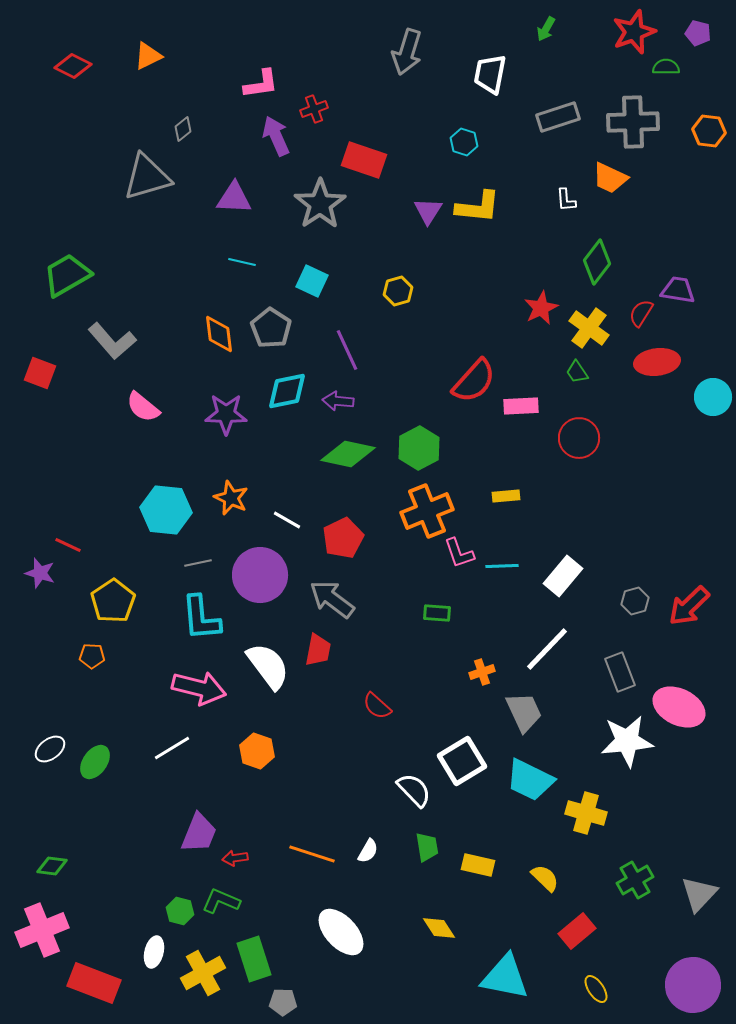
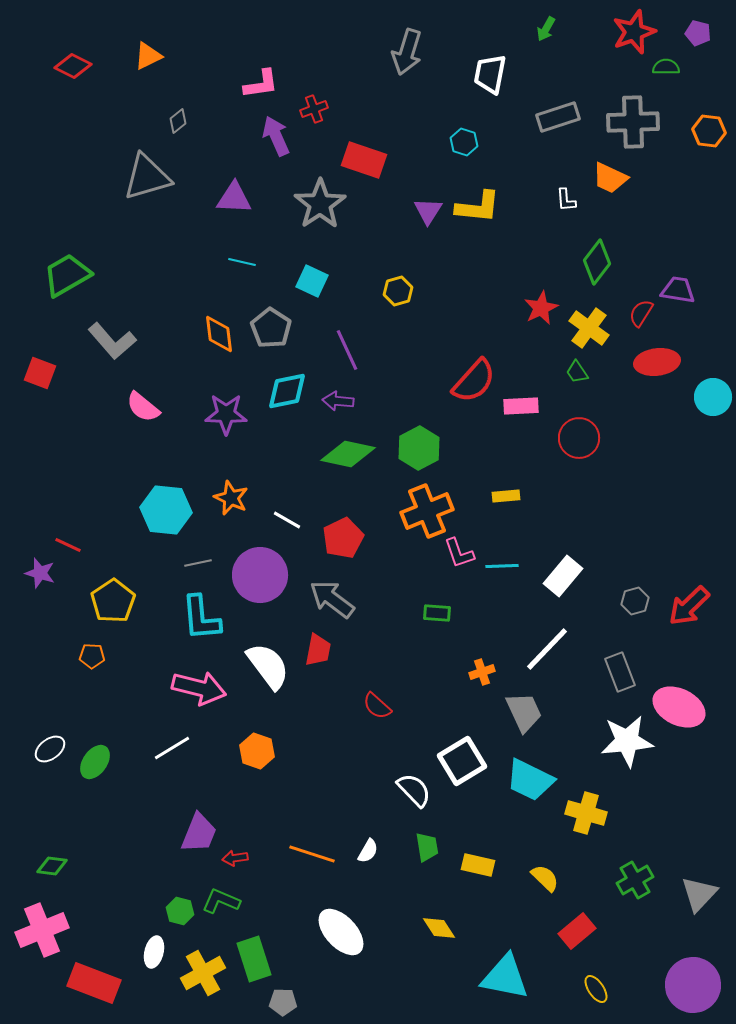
gray diamond at (183, 129): moved 5 px left, 8 px up
